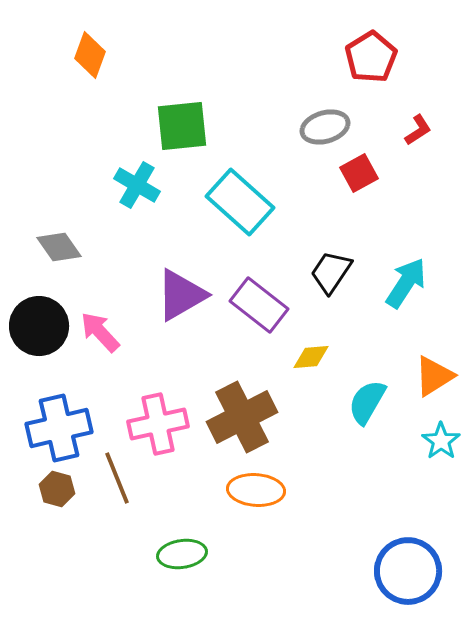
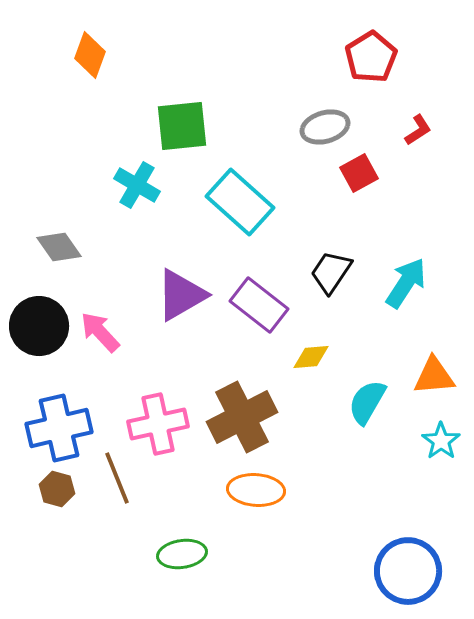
orange triangle: rotated 27 degrees clockwise
